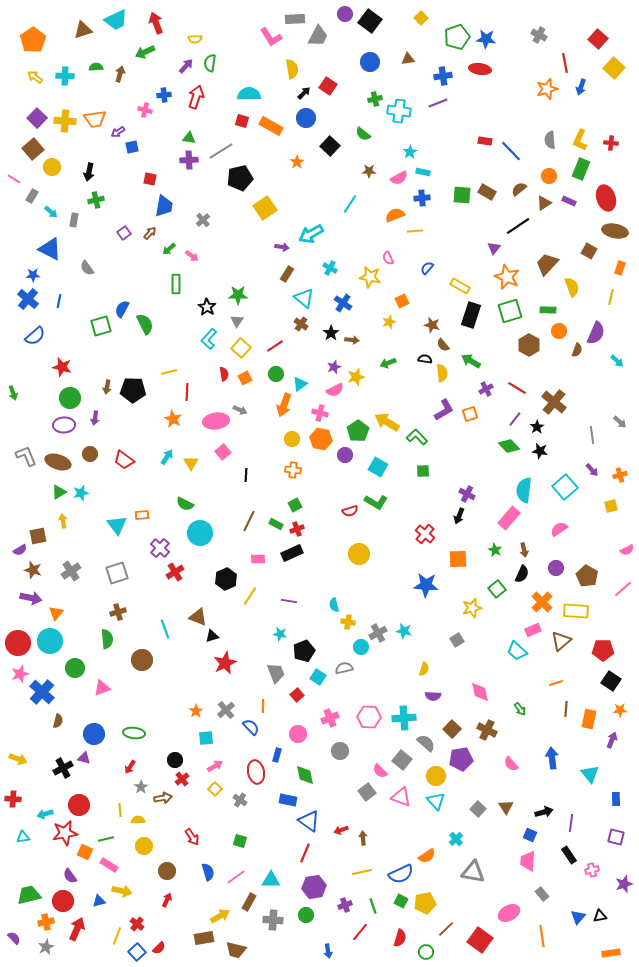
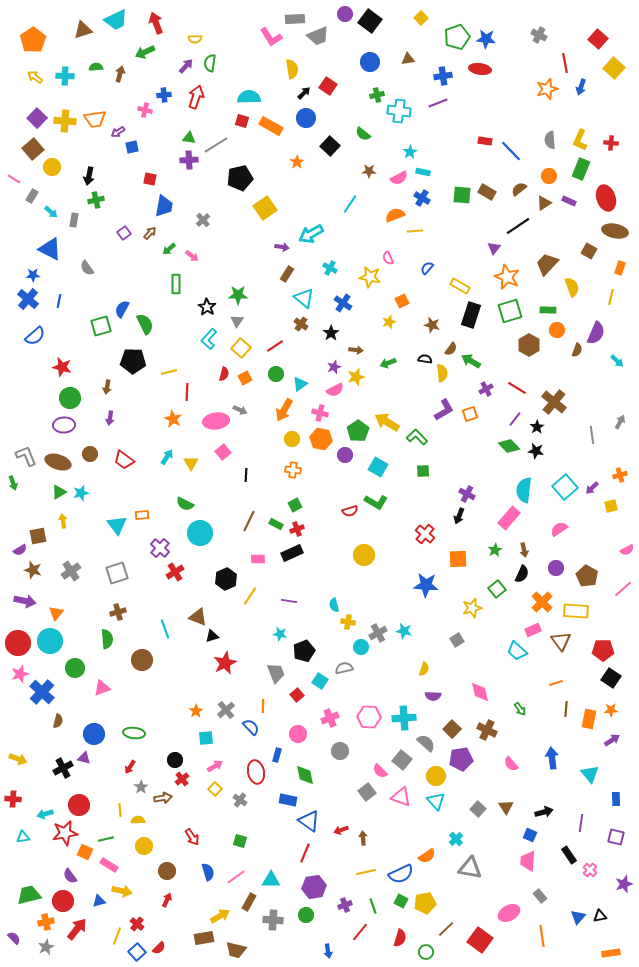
gray trapezoid at (318, 36): rotated 40 degrees clockwise
cyan semicircle at (249, 94): moved 3 px down
green cross at (375, 99): moved 2 px right, 4 px up
gray line at (221, 151): moved 5 px left, 6 px up
black arrow at (89, 172): moved 4 px down
blue cross at (422, 198): rotated 35 degrees clockwise
orange circle at (559, 331): moved 2 px left, 1 px up
brown arrow at (352, 340): moved 4 px right, 10 px down
brown semicircle at (443, 345): moved 8 px right, 4 px down; rotated 104 degrees counterclockwise
red semicircle at (224, 374): rotated 24 degrees clockwise
black pentagon at (133, 390): moved 29 px up
green arrow at (13, 393): moved 90 px down
orange arrow at (284, 405): moved 5 px down; rotated 10 degrees clockwise
purple arrow at (95, 418): moved 15 px right
gray arrow at (620, 422): rotated 104 degrees counterclockwise
black star at (540, 451): moved 4 px left
purple arrow at (592, 470): moved 18 px down; rotated 88 degrees clockwise
green star at (495, 550): rotated 16 degrees clockwise
yellow circle at (359, 554): moved 5 px right, 1 px down
purple arrow at (31, 598): moved 6 px left, 3 px down
brown triangle at (561, 641): rotated 25 degrees counterclockwise
cyan square at (318, 677): moved 2 px right, 4 px down
black square at (611, 681): moved 3 px up
orange star at (620, 710): moved 9 px left
purple arrow at (612, 740): rotated 35 degrees clockwise
purple line at (571, 823): moved 10 px right
pink cross at (592, 870): moved 2 px left; rotated 32 degrees counterclockwise
yellow line at (362, 872): moved 4 px right
gray triangle at (473, 872): moved 3 px left, 4 px up
gray rectangle at (542, 894): moved 2 px left, 2 px down
red arrow at (77, 929): rotated 15 degrees clockwise
